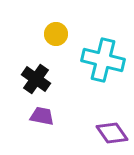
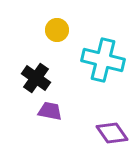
yellow circle: moved 1 px right, 4 px up
black cross: moved 1 px up
purple trapezoid: moved 8 px right, 5 px up
